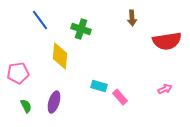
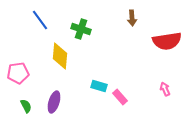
pink arrow: rotated 88 degrees counterclockwise
